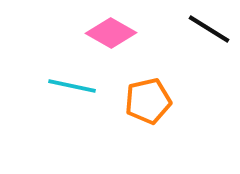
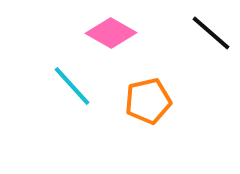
black line: moved 2 px right, 4 px down; rotated 9 degrees clockwise
cyan line: rotated 36 degrees clockwise
